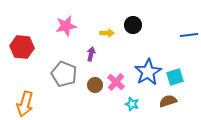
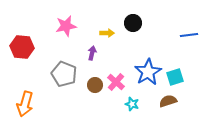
black circle: moved 2 px up
purple arrow: moved 1 px right, 1 px up
